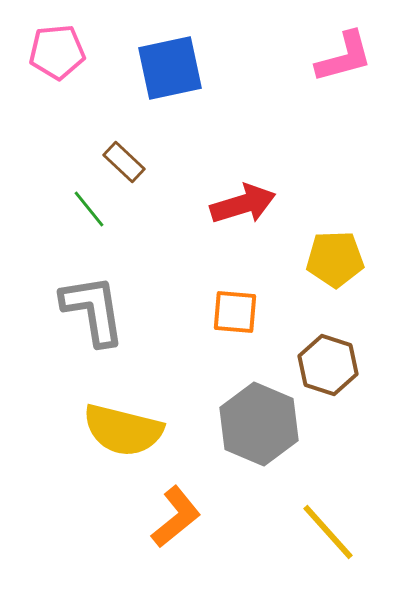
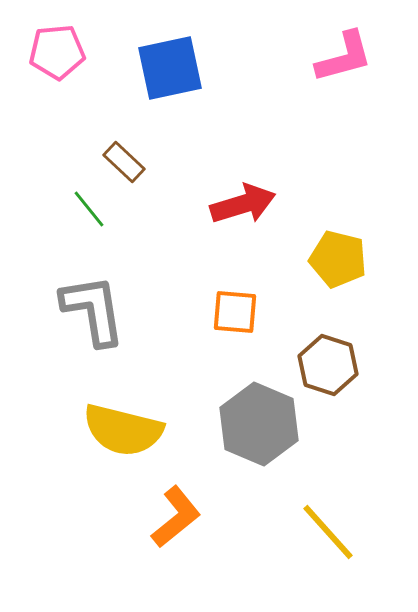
yellow pentagon: moved 3 px right; rotated 16 degrees clockwise
